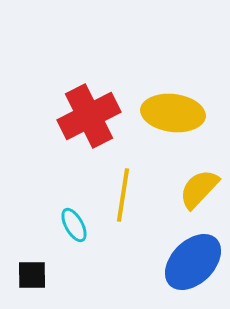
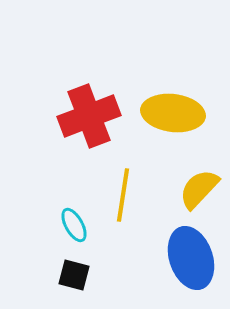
red cross: rotated 6 degrees clockwise
blue ellipse: moved 2 px left, 4 px up; rotated 64 degrees counterclockwise
black square: moved 42 px right; rotated 16 degrees clockwise
